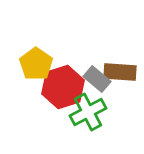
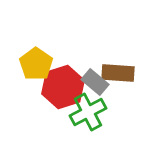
brown rectangle: moved 2 px left, 1 px down
gray rectangle: moved 2 px left, 3 px down
